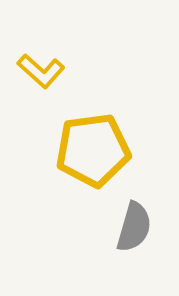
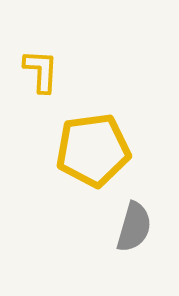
yellow L-shape: rotated 129 degrees counterclockwise
